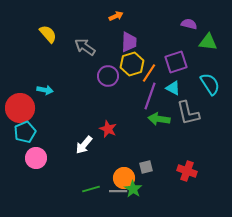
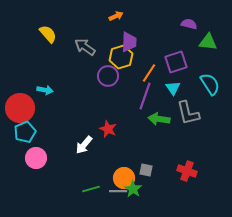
yellow hexagon: moved 11 px left, 7 px up
cyan triangle: rotated 28 degrees clockwise
purple line: moved 5 px left
gray square: moved 3 px down; rotated 24 degrees clockwise
